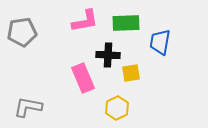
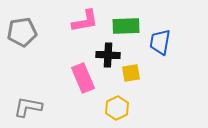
green rectangle: moved 3 px down
